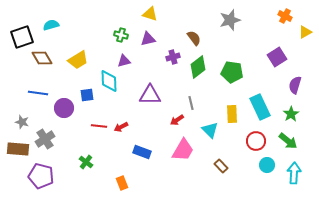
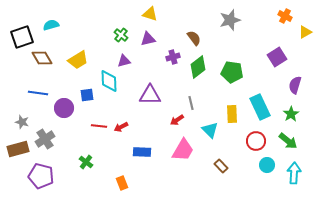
green cross at (121, 35): rotated 24 degrees clockwise
brown rectangle at (18, 149): rotated 20 degrees counterclockwise
blue rectangle at (142, 152): rotated 18 degrees counterclockwise
